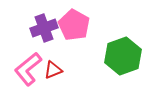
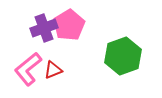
pink pentagon: moved 5 px left; rotated 12 degrees clockwise
